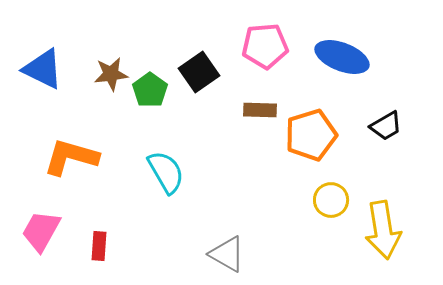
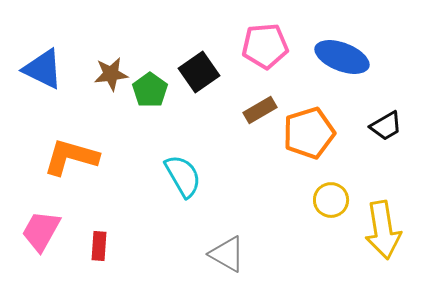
brown rectangle: rotated 32 degrees counterclockwise
orange pentagon: moved 2 px left, 2 px up
cyan semicircle: moved 17 px right, 4 px down
